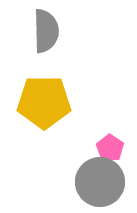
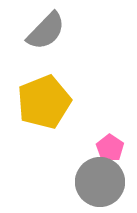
gray semicircle: rotated 45 degrees clockwise
yellow pentagon: rotated 22 degrees counterclockwise
